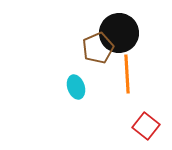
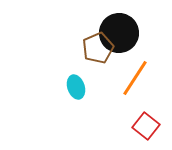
orange line: moved 8 px right, 4 px down; rotated 36 degrees clockwise
